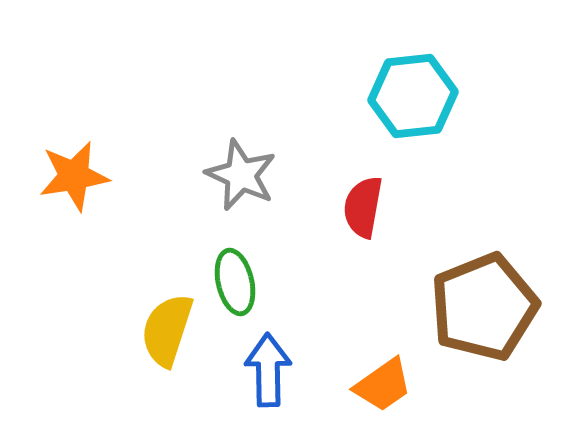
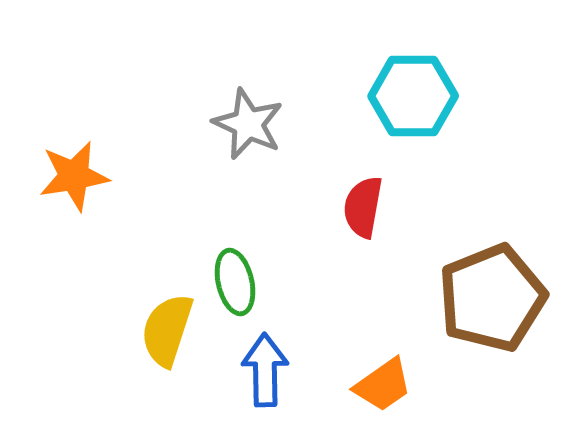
cyan hexagon: rotated 6 degrees clockwise
gray star: moved 7 px right, 51 px up
brown pentagon: moved 8 px right, 9 px up
blue arrow: moved 3 px left
